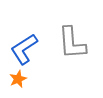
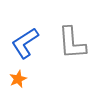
blue L-shape: moved 1 px right, 6 px up
